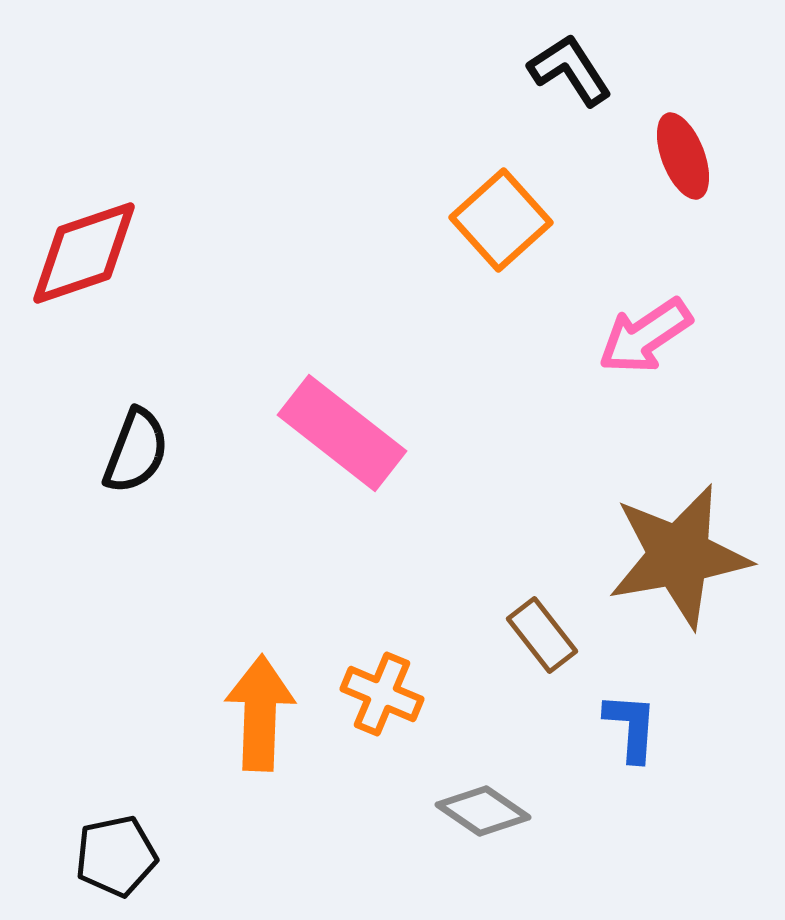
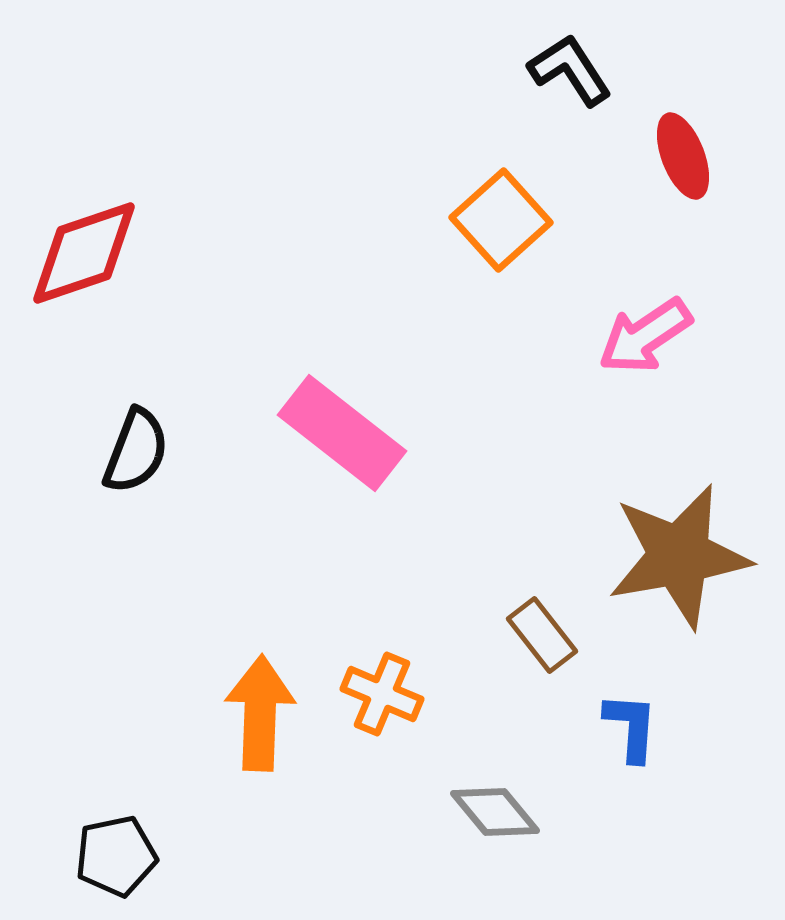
gray diamond: moved 12 px right, 1 px down; rotated 16 degrees clockwise
